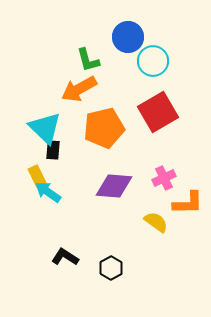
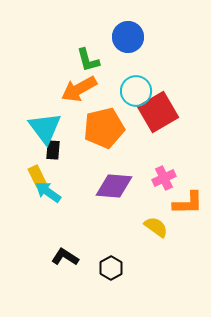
cyan circle: moved 17 px left, 30 px down
cyan triangle: rotated 9 degrees clockwise
yellow semicircle: moved 5 px down
